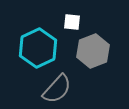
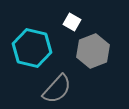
white square: rotated 24 degrees clockwise
cyan hexagon: moved 6 px left; rotated 21 degrees counterclockwise
